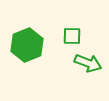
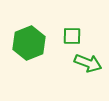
green hexagon: moved 2 px right, 2 px up
